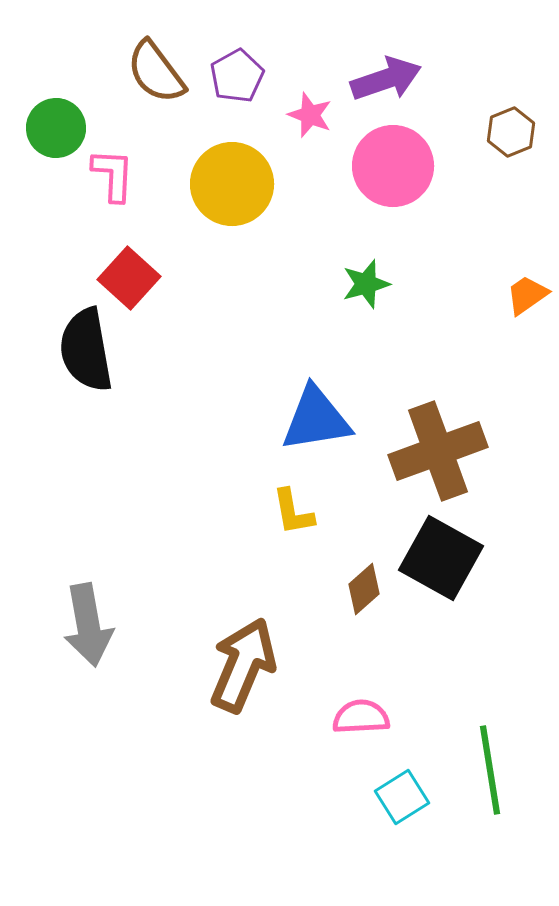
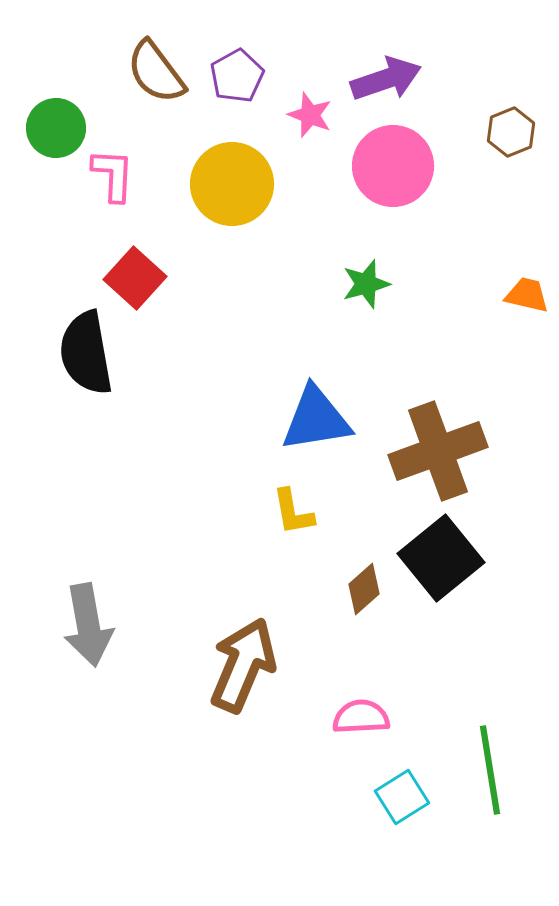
red square: moved 6 px right
orange trapezoid: rotated 48 degrees clockwise
black semicircle: moved 3 px down
black square: rotated 22 degrees clockwise
